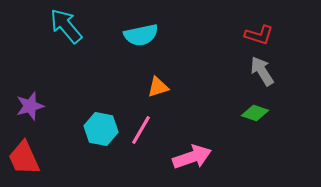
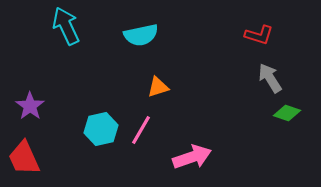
cyan arrow: rotated 15 degrees clockwise
gray arrow: moved 8 px right, 7 px down
purple star: rotated 20 degrees counterclockwise
green diamond: moved 32 px right
cyan hexagon: rotated 24 degrees counterclockwise
